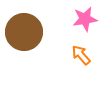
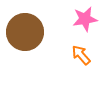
brown circle: moved 1 px right
